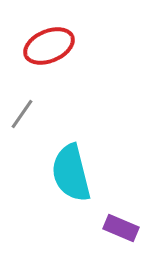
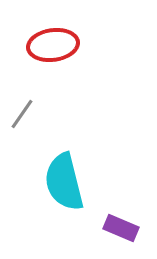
red ellipse: moved 4 px right, 1 px up; rotated 15 degrees clockwise
cyan semicircle: moved 7 px left, 9 px down
